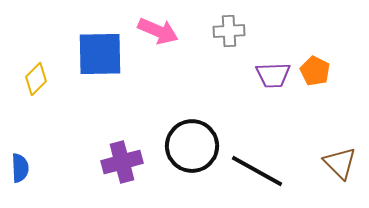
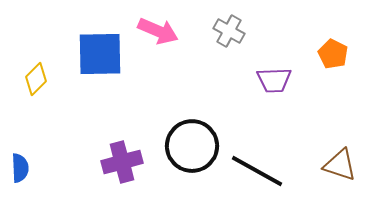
gray cross: rotated 32 degrees clockwise
orange pentagon: moved 18 px right, 17 px up
purple trapezoid: moved 1 px right, 5 px down
brown triangle: moved 2 px down; rotated 27 degrees counterclockwise
